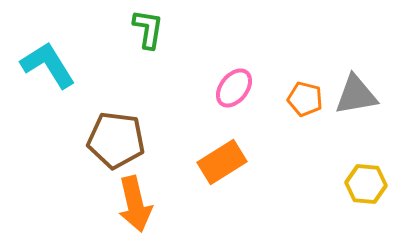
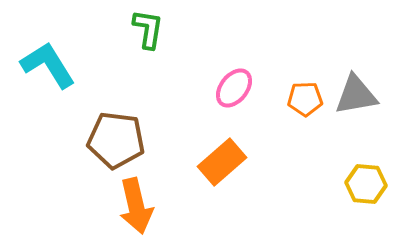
orange pentagon: rotated 16 degrees counterclockwise
orange rectangle: rotated 9 degrees counterclockwise
orange arrow: moved 1 px right, 2 px down
